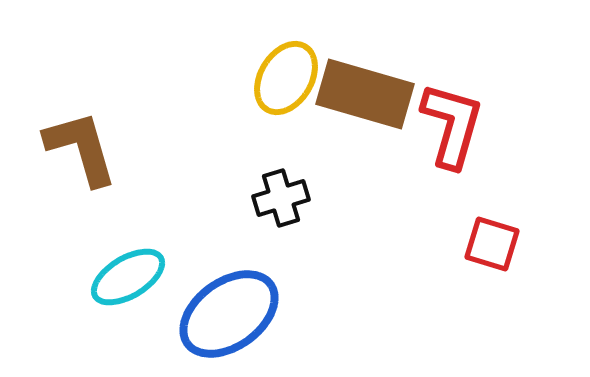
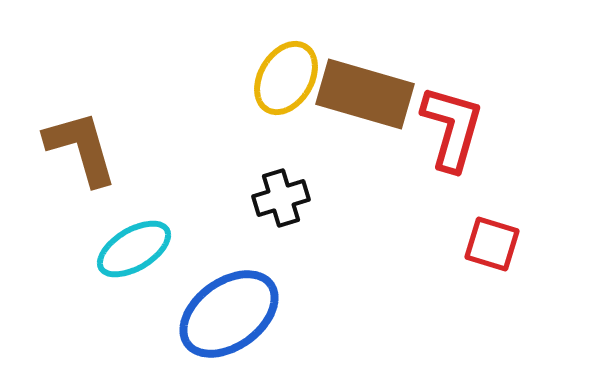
red L-shape: moved 3 px down
cyan ellipse: moved 6 px right, 28 px up
